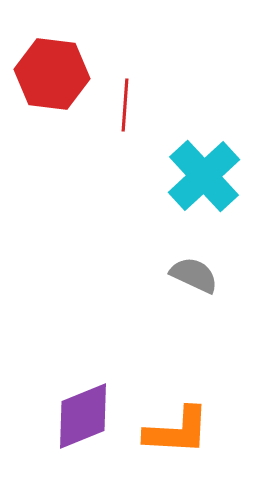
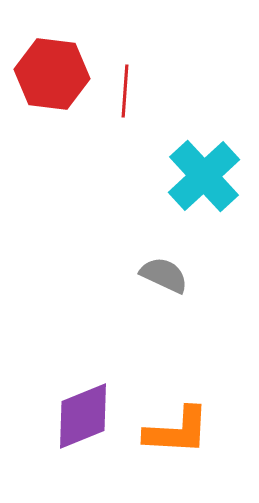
red line: moved 14 px up
gray semicircle: moved 30 px left
